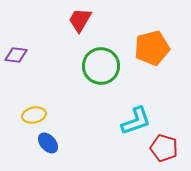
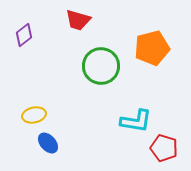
red trapezoid: moved 2 px left; rotated 104 degrees counterclockwise
purple diamond: moved 8 px right, 20 px up; rotated 45 degrees counterclockwise
cyan L-shape: rotated 28 degrees clockwise
